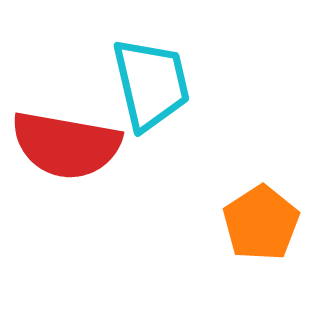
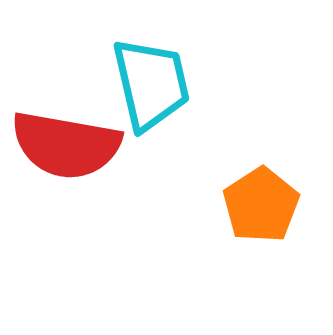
orange pentagon: moved 18 px up
